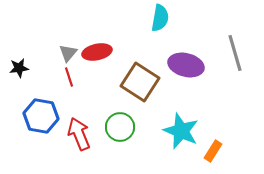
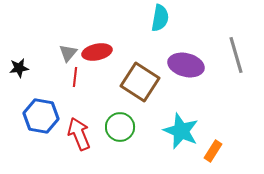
gray line: moved 1 px right, 2 px down
red line: moved 6 px right; rotated 24 degrees clockwise
